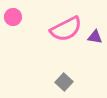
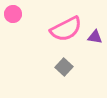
pink circle: moved 3 px up
gray square: moved 15 px up
